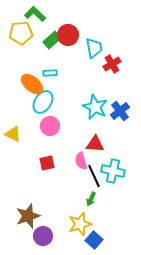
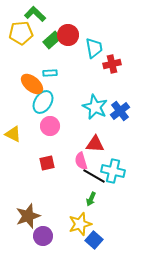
red cross: rotated 18 degrees clockwise
black line: rotated 35 degrees counterclockwise
